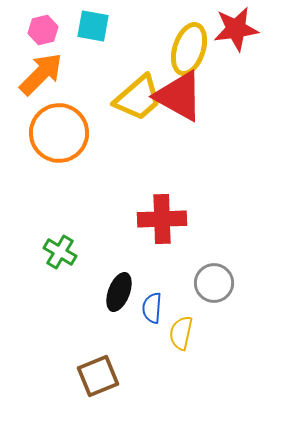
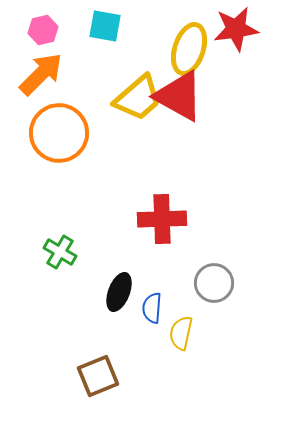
cyan square: moved 12 px right
